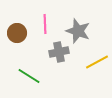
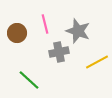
pink line: rotated 12 degrees counterclockwise
green line: moved 4 px down; rotated 10 degrees clockwise
